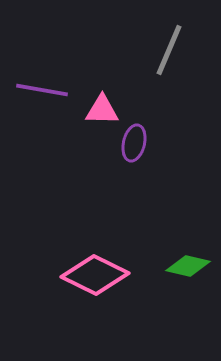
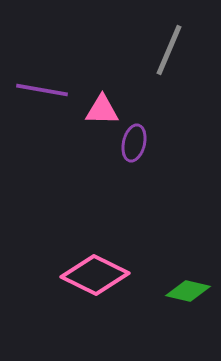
green diamond: moved 25 px down
